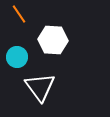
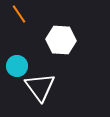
white hexagon: moved 8 px right
cyan circle: moved 9 px down
